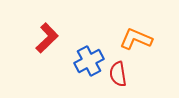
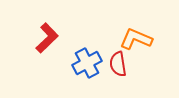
blue cross: moved 2 px left, 2 px down
red semicircle: moved 10 px up
